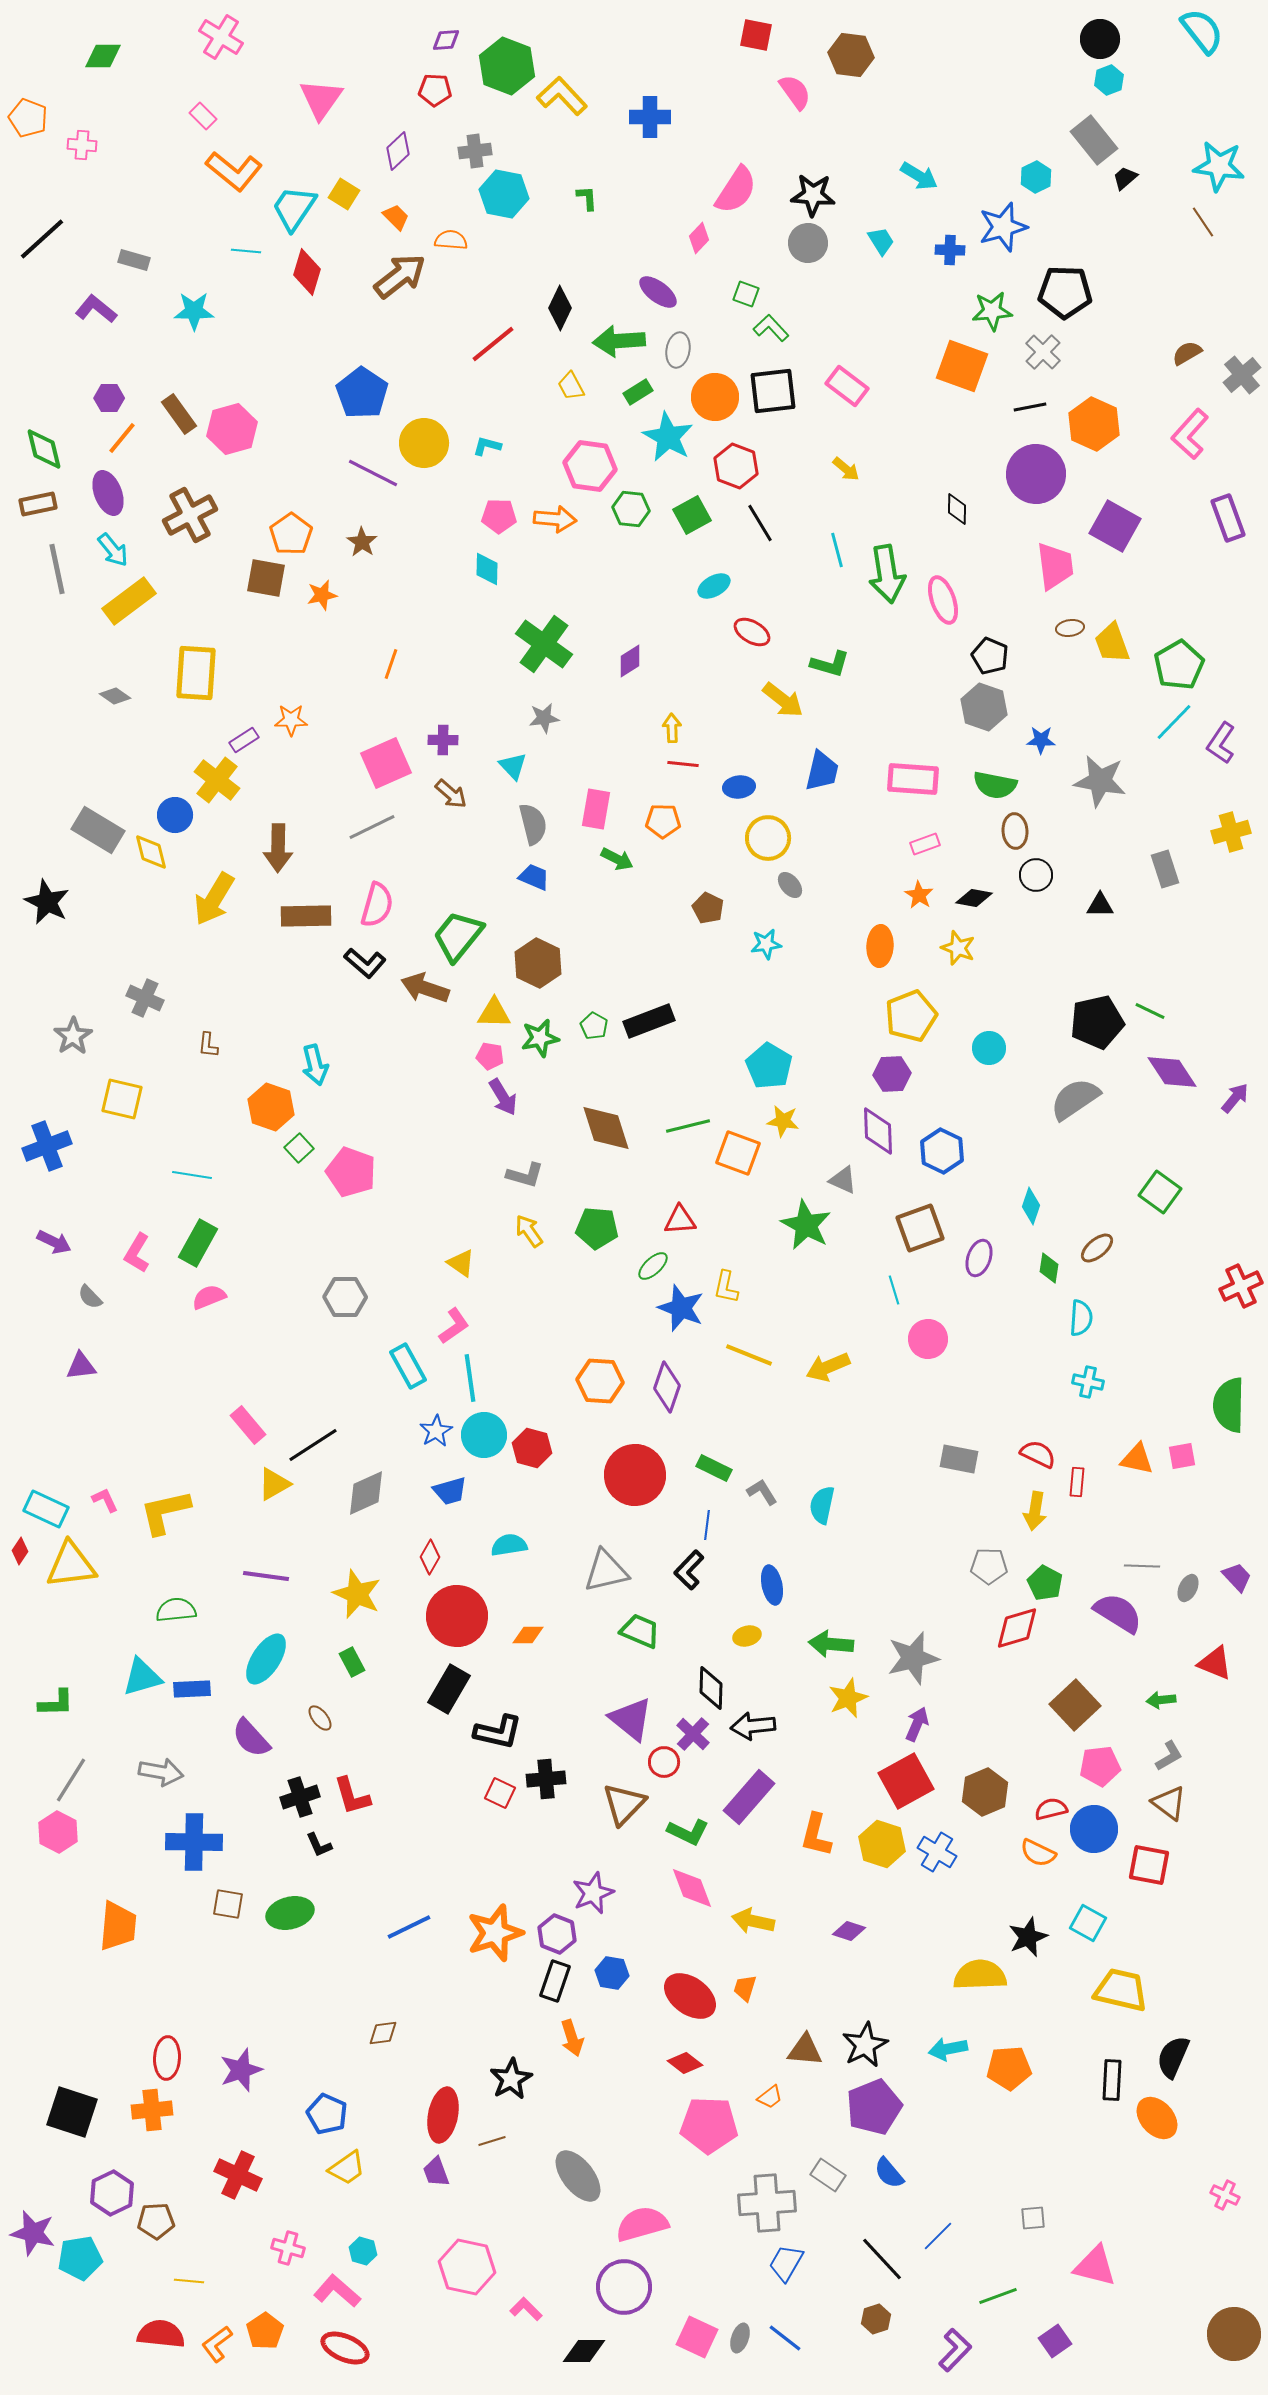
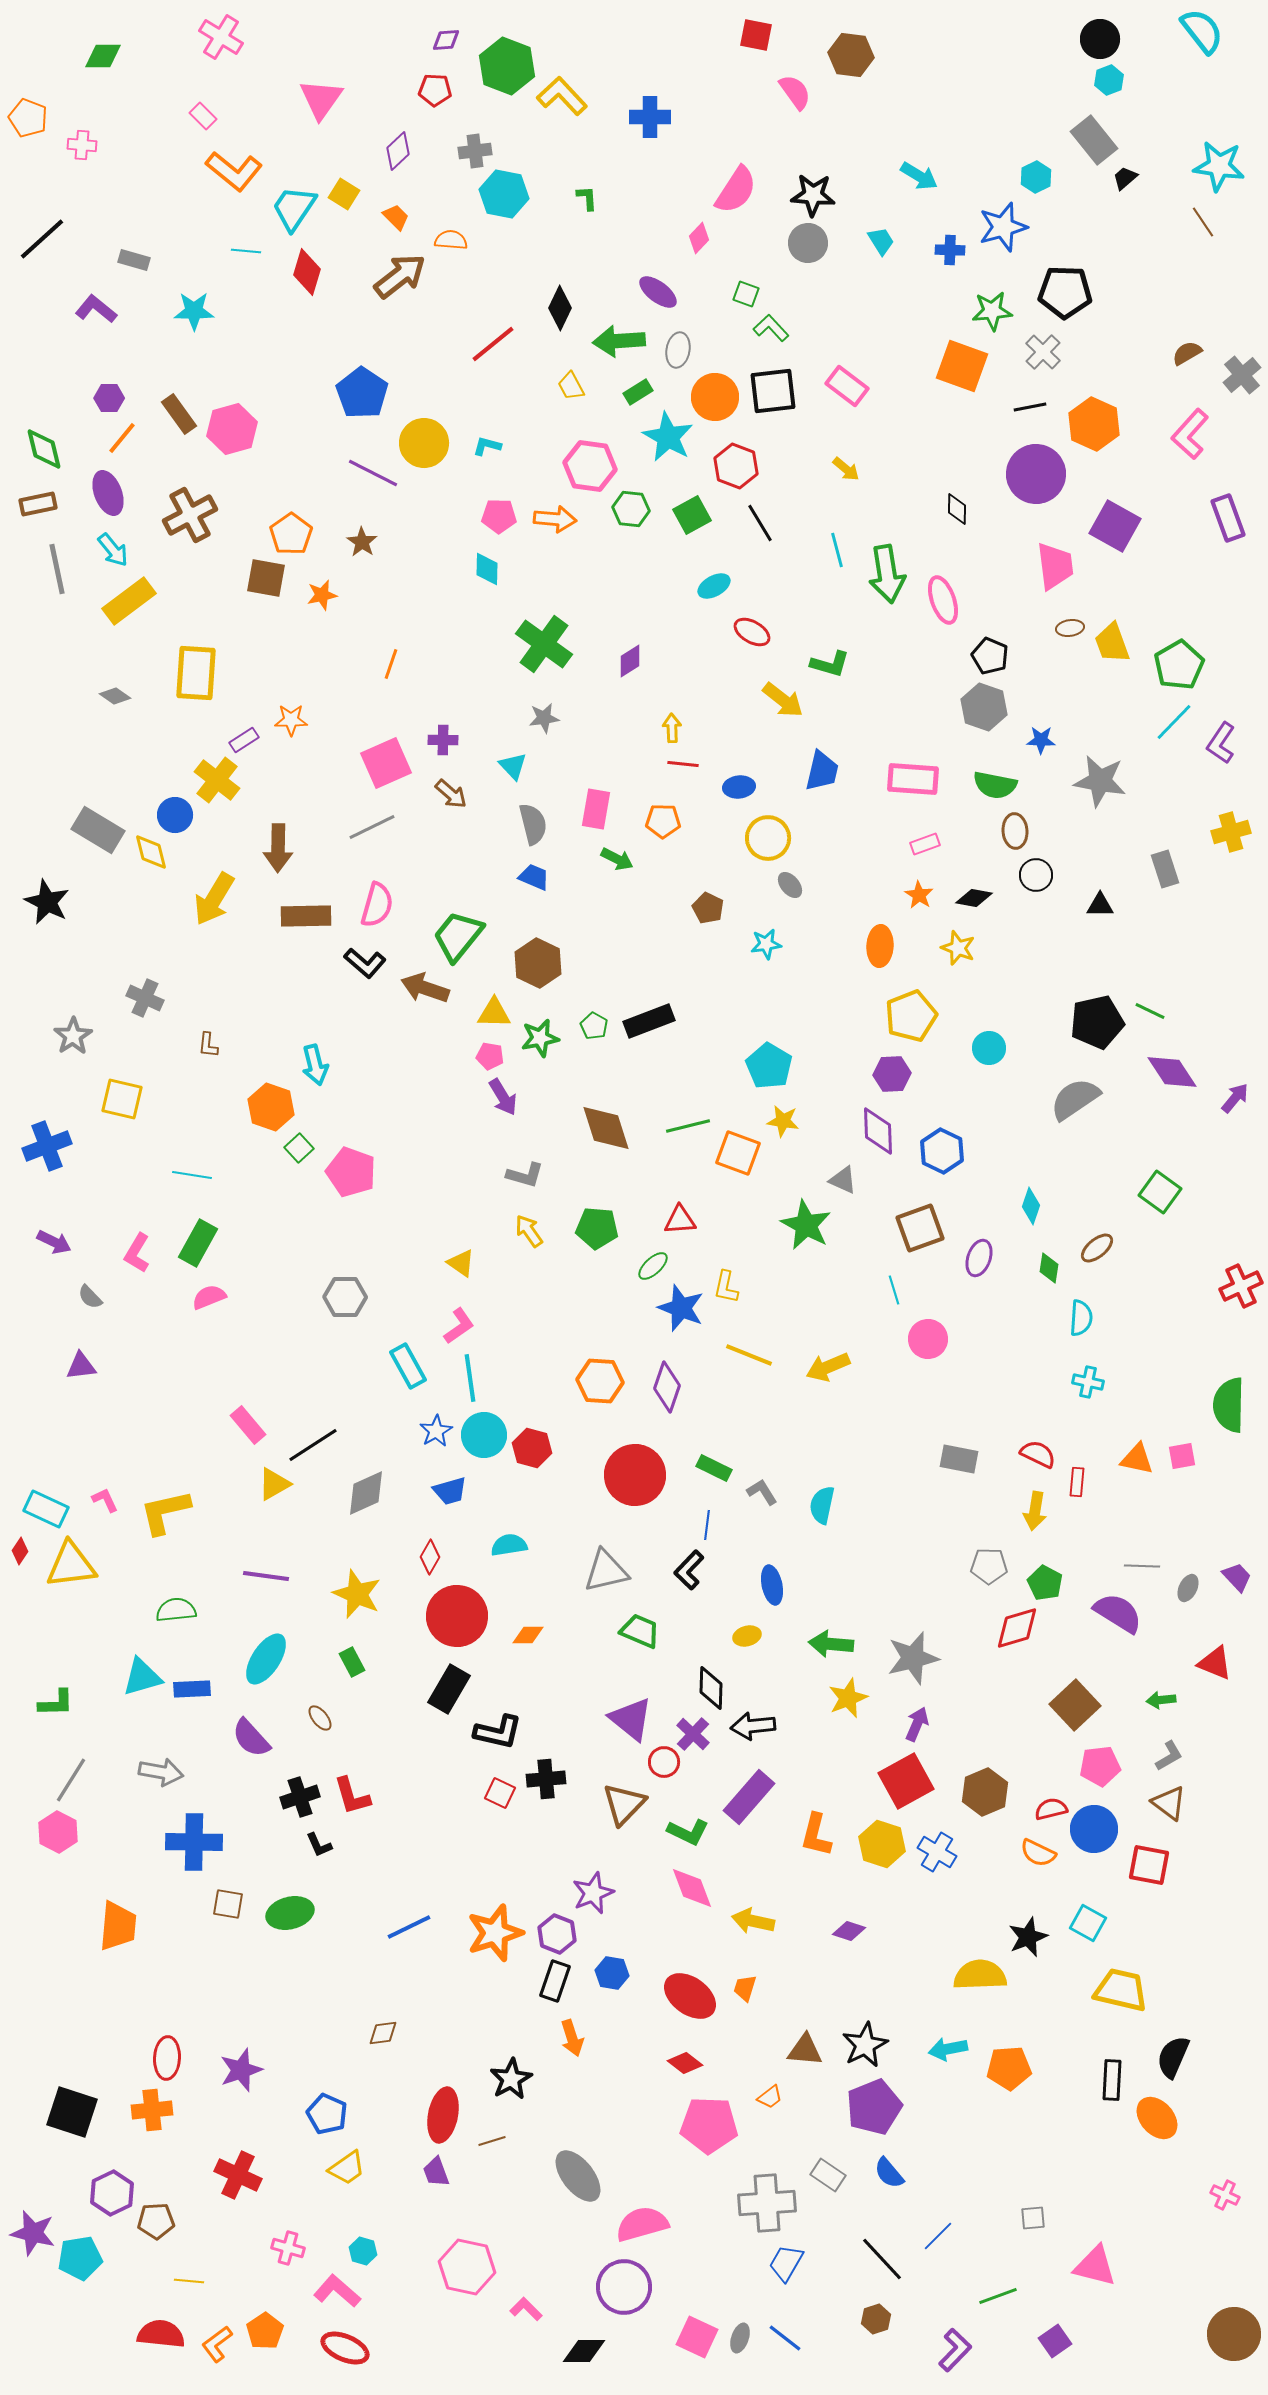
pink L-shape at (454, 1326): moved 5 px right
